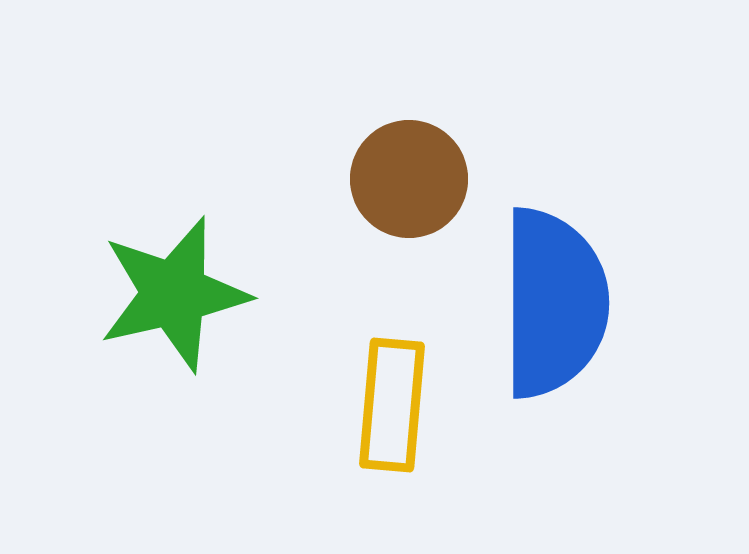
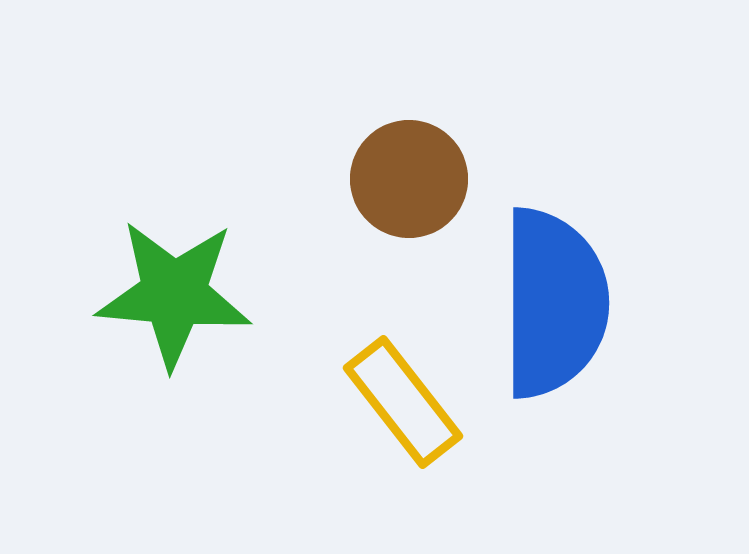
green star: rotated 18 degrees clockwise
yellow rectangle: moved 11 px right, 3 px up; rotated 43 degrees counterclockwise
